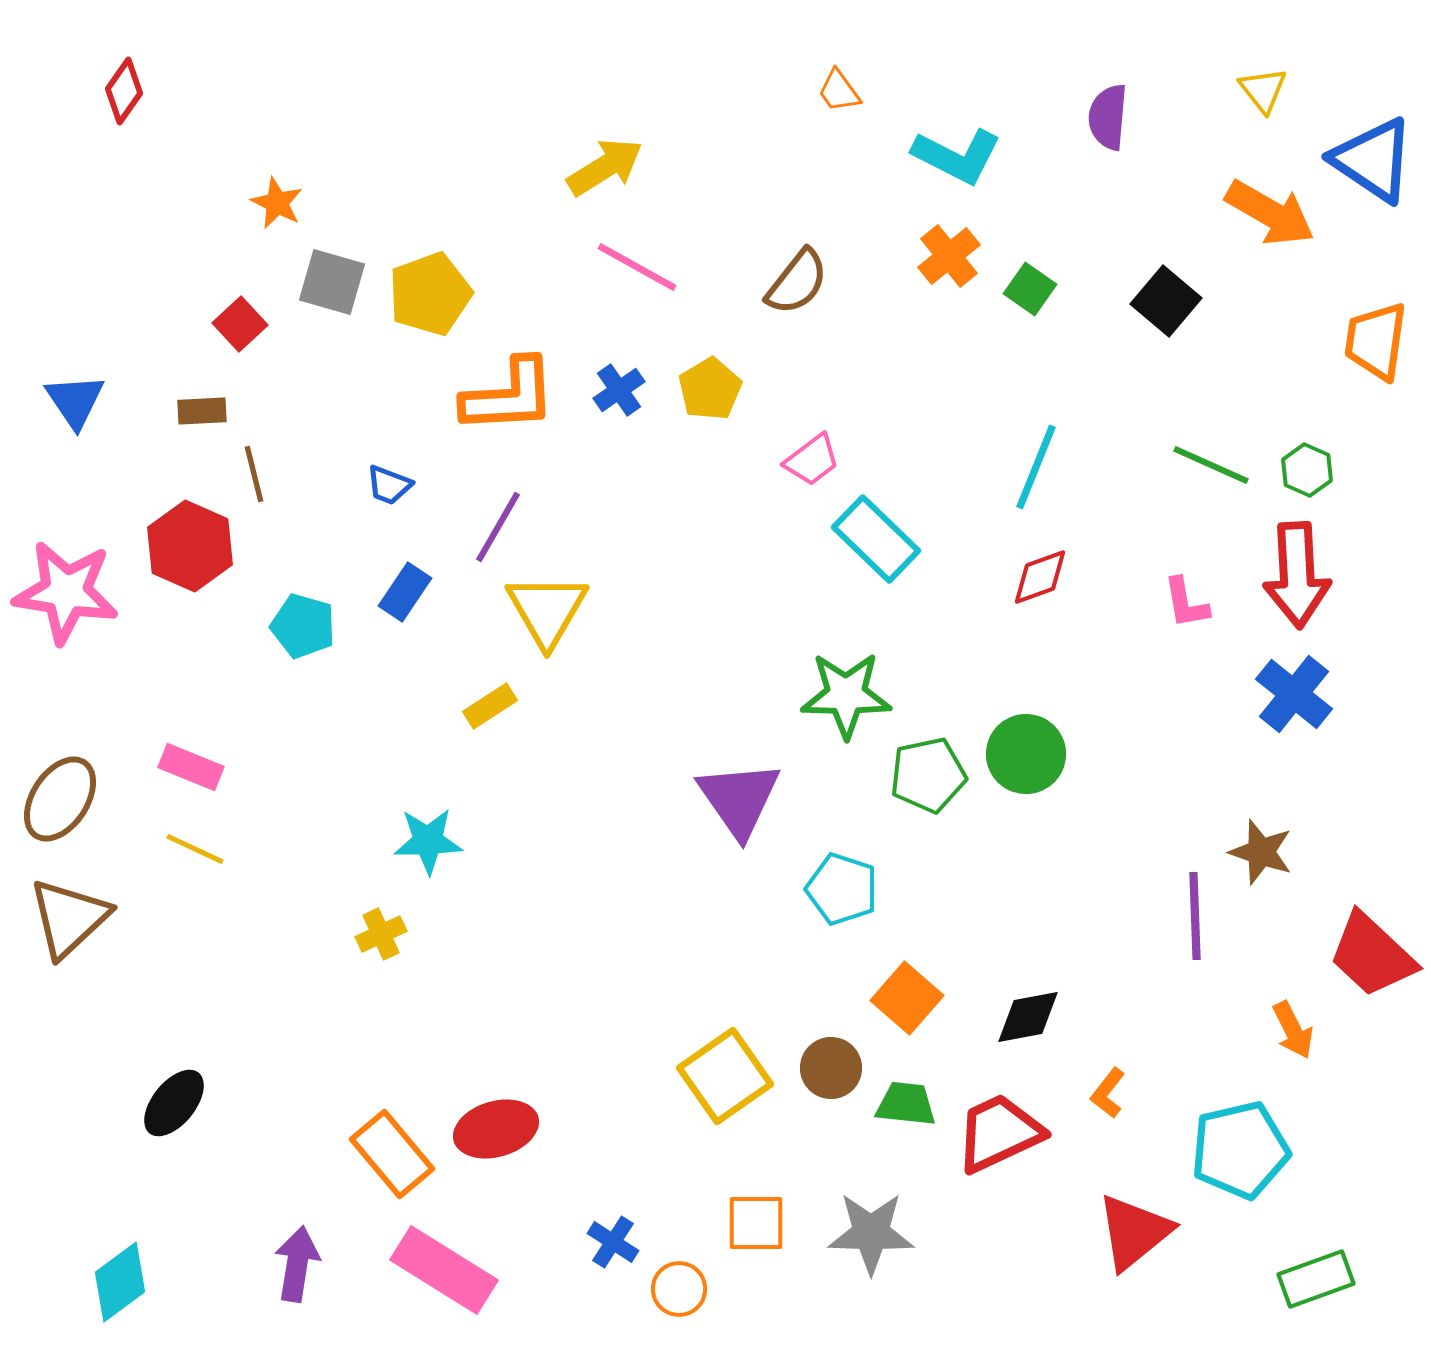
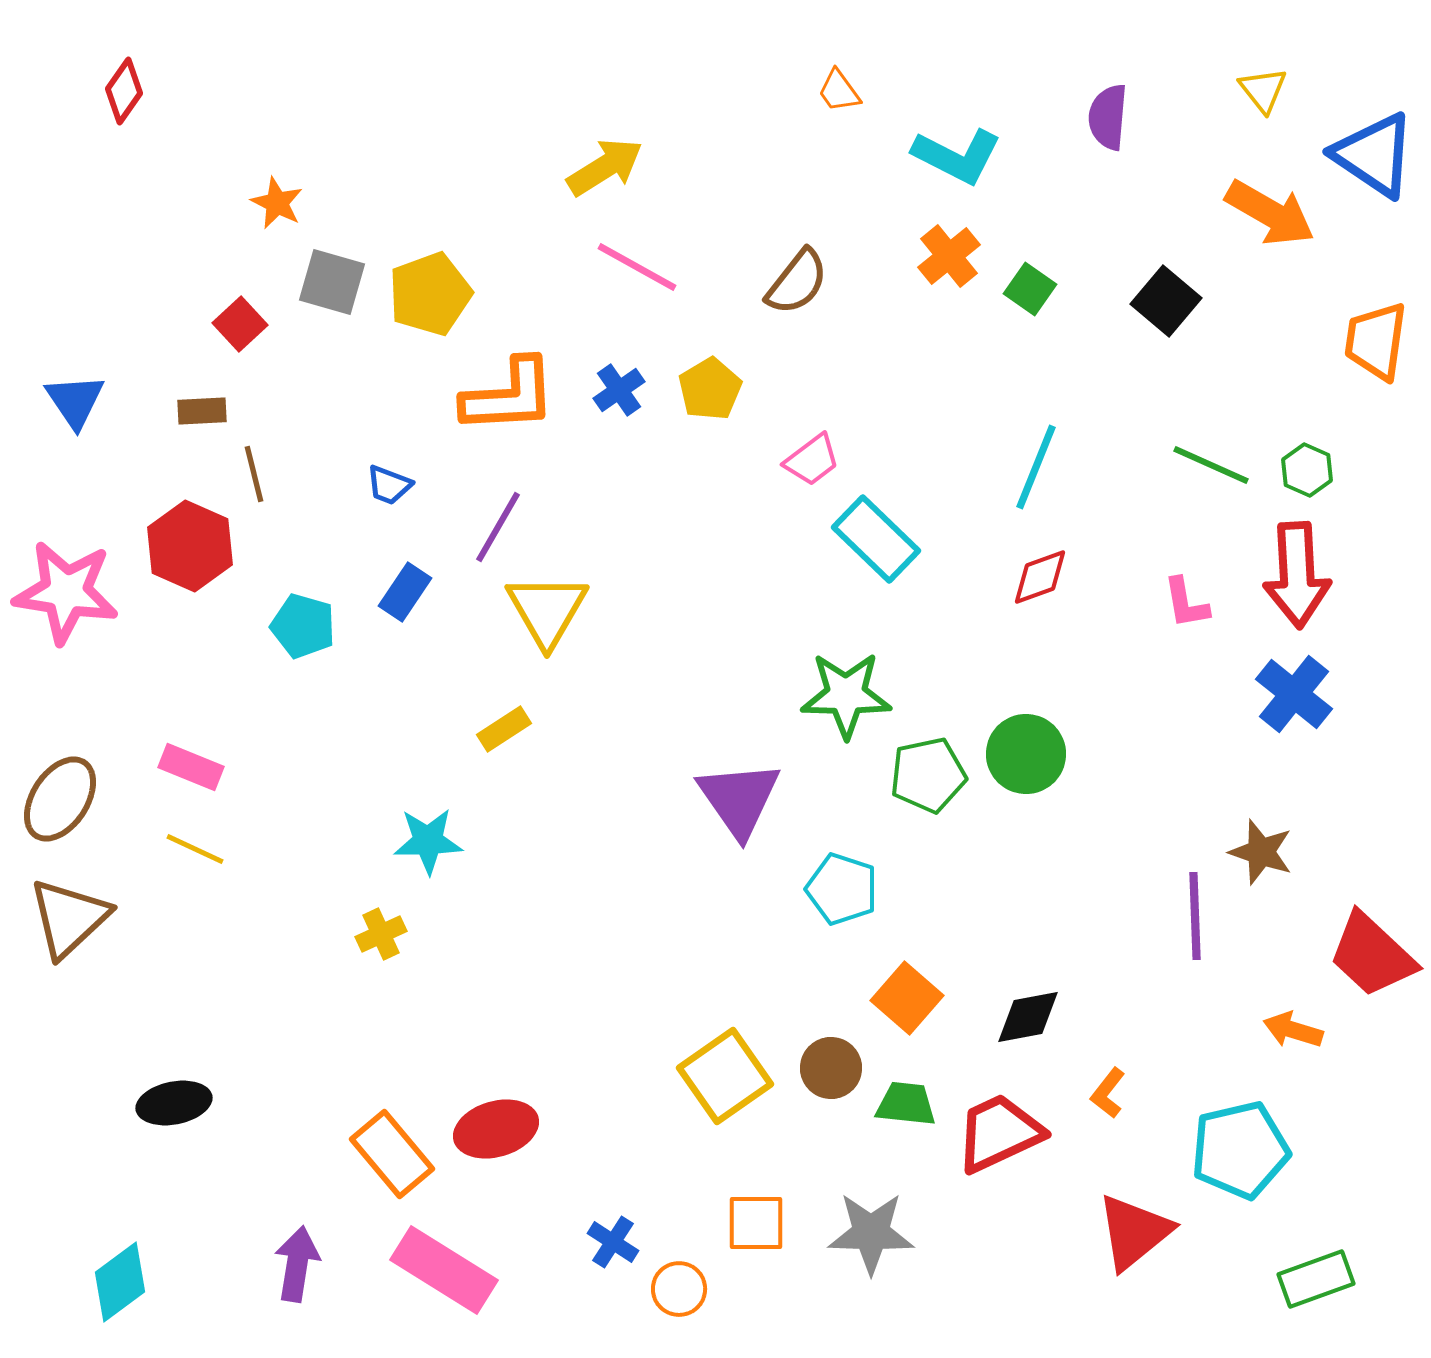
blue triangle at (1373, 160): moved 1 px right, 5 px up
yellow rectangle at (490, 706): moved 14 px right, 23 px down
orange arrow at (1293, 1030): rotated 134 degrees clockwise
black ellipse at (174, 1103): rotated 40 degrees clockwise
